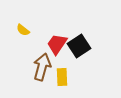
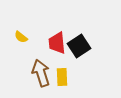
yellow semicircle: moved 2 px left, 7 px down
red trapezoid: moved 1 px up; rotated 40 degrees counterclockwise
brown arrow: moved 1 px left, 6 px down; rotated 32 degrees counterclockwise
